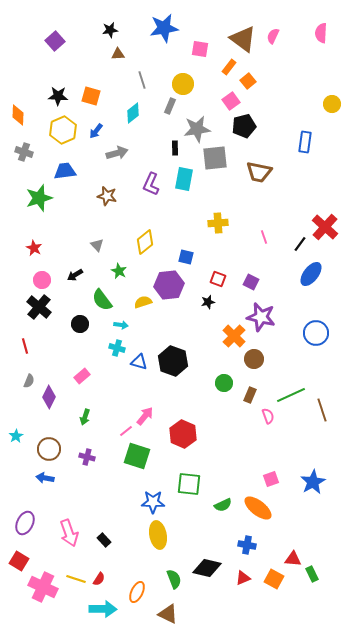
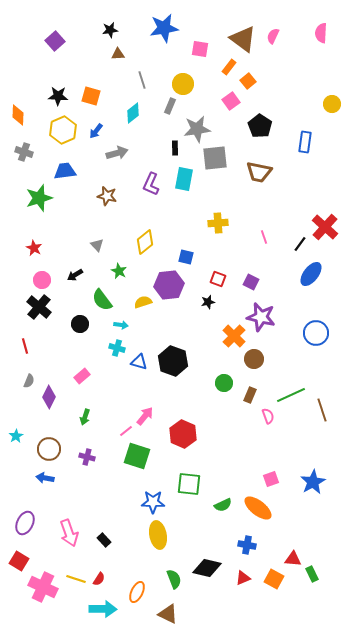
black pentagon at (244, 126): moved 16 px right; rotated 25 degrees counterclockwise
